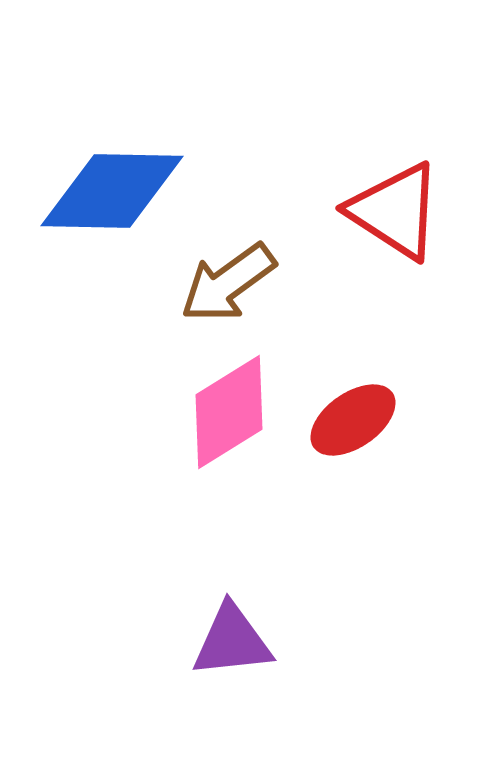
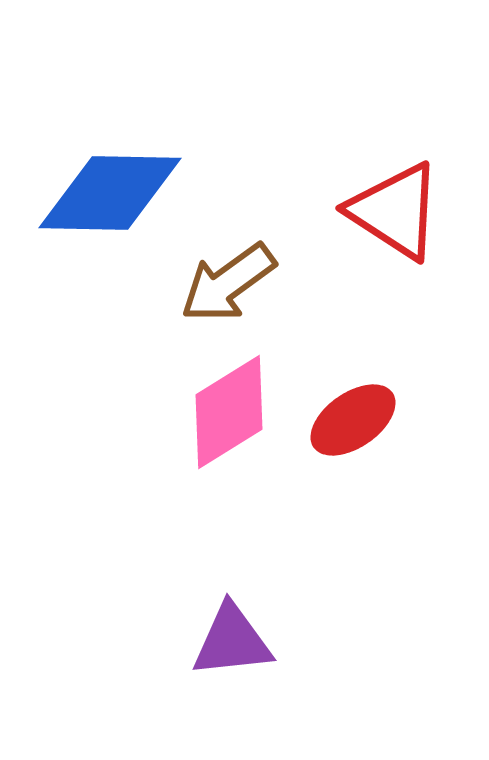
blue diamond: moved 2 px left, 2 px down
